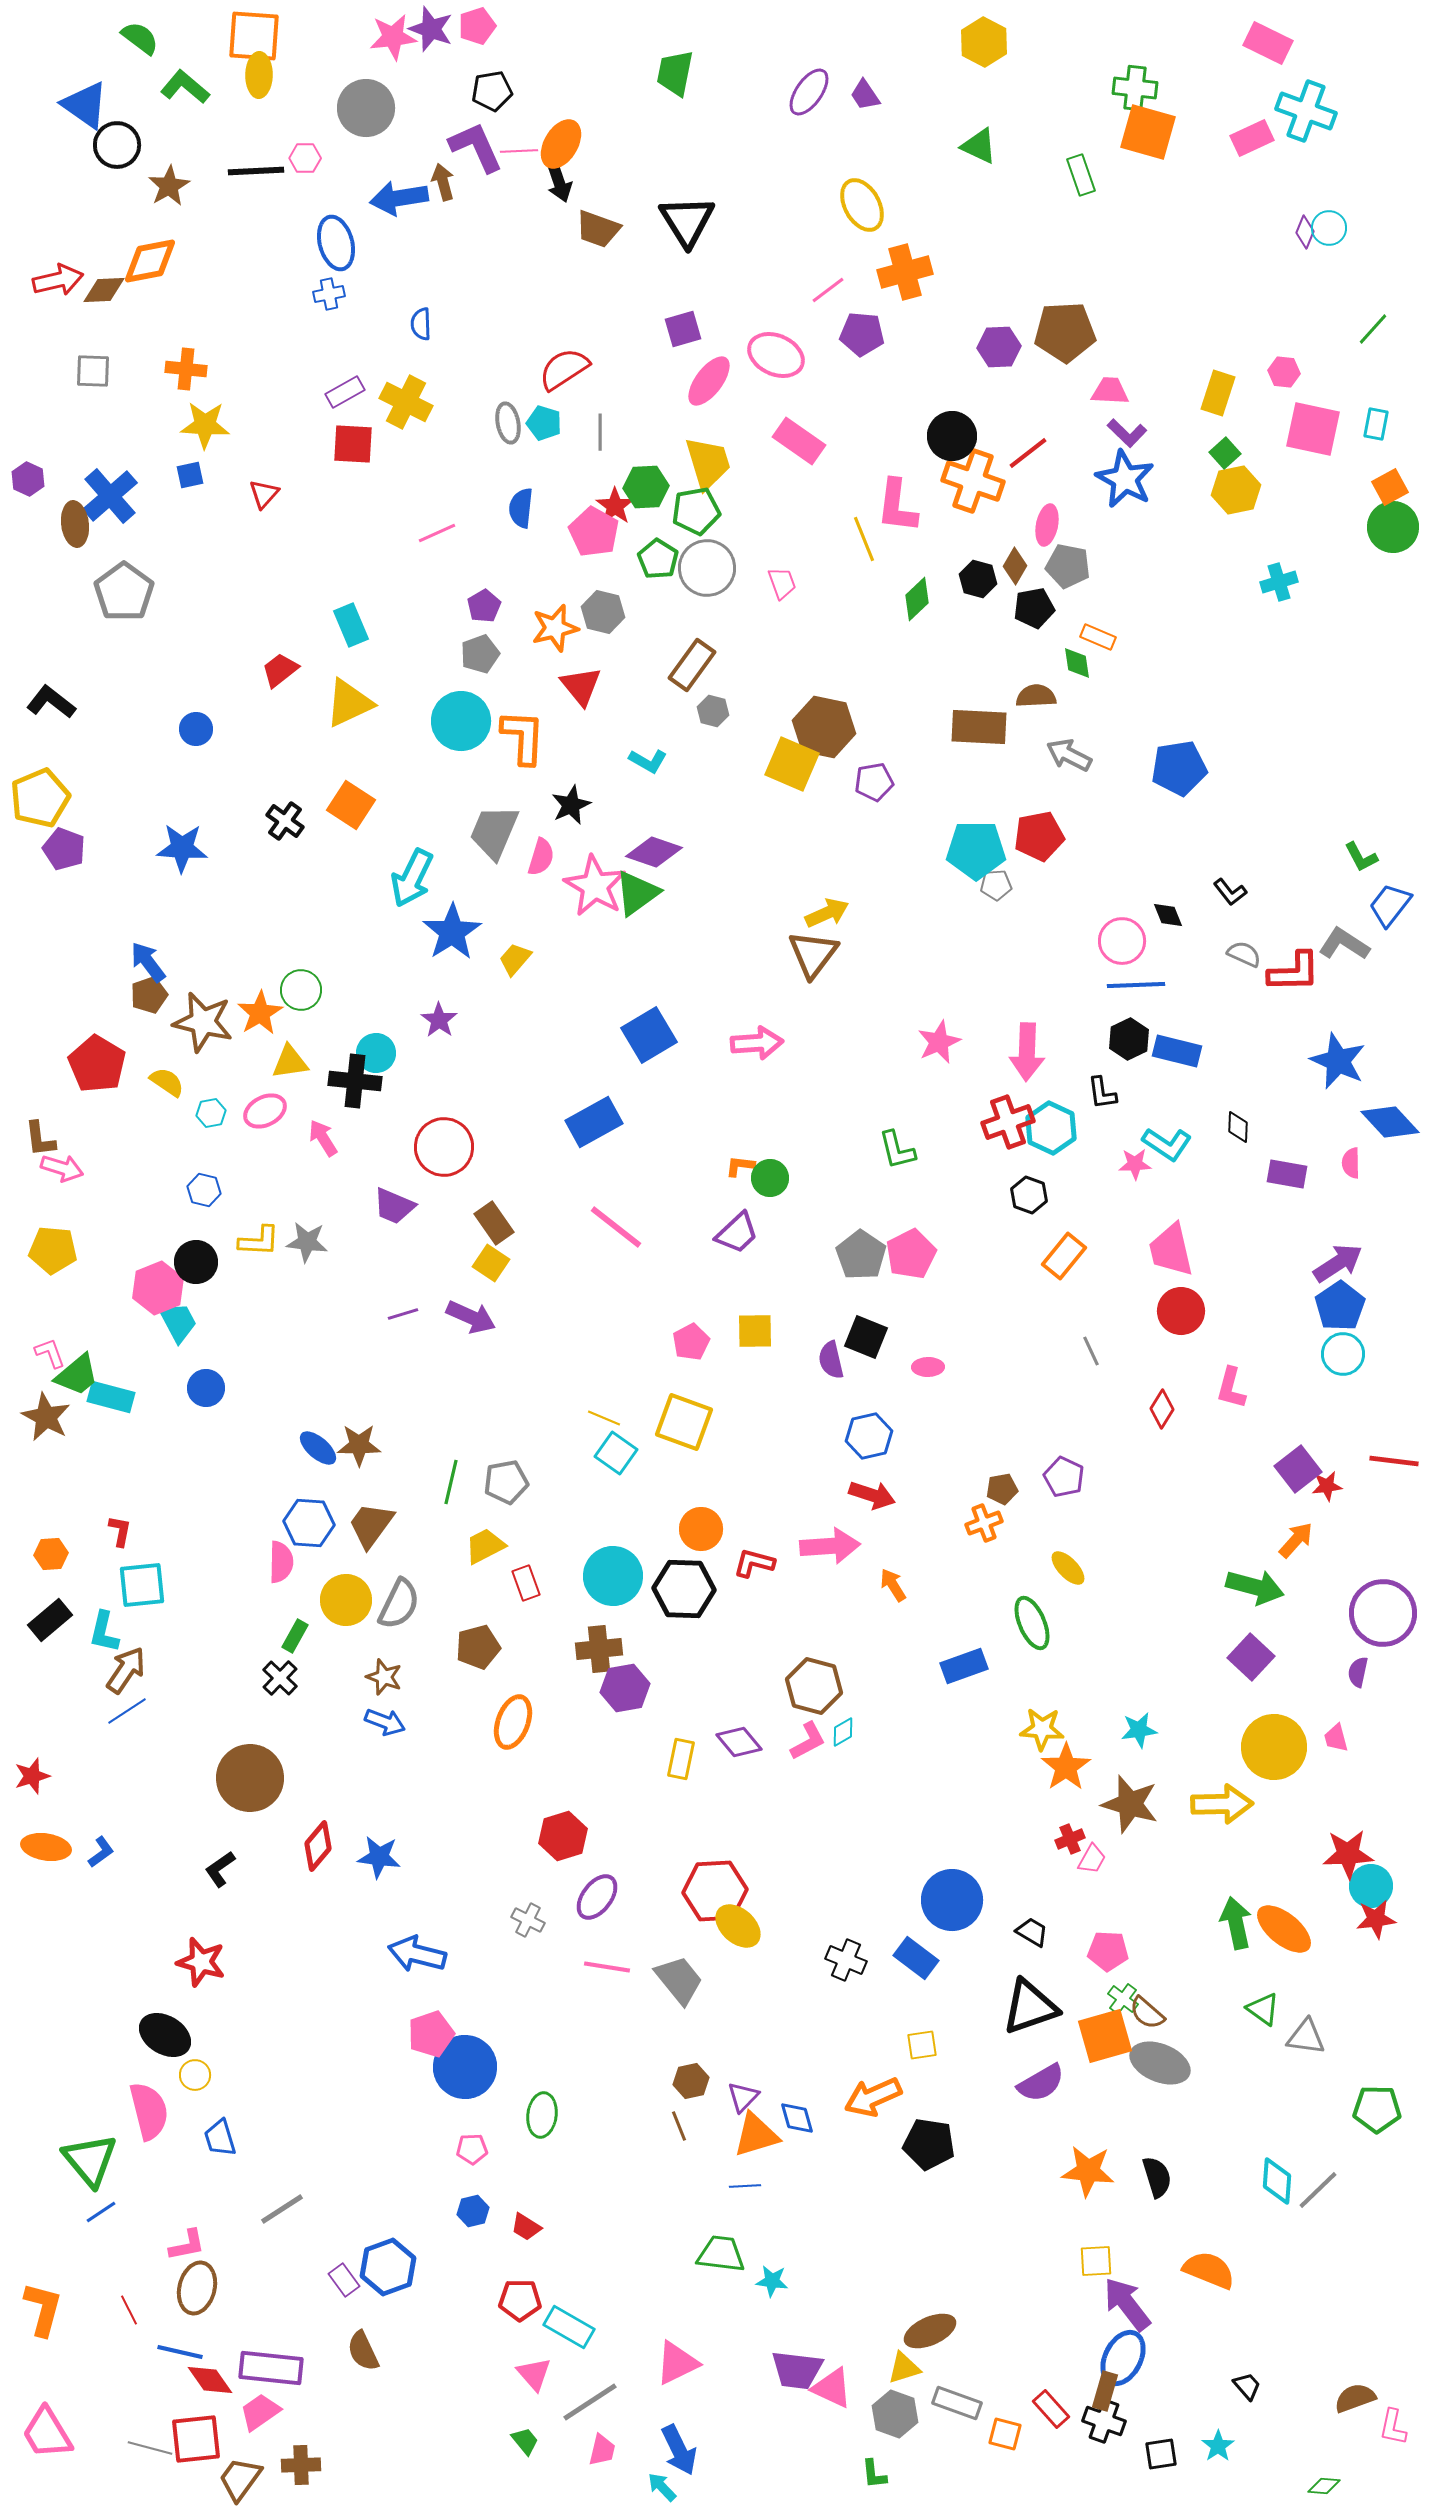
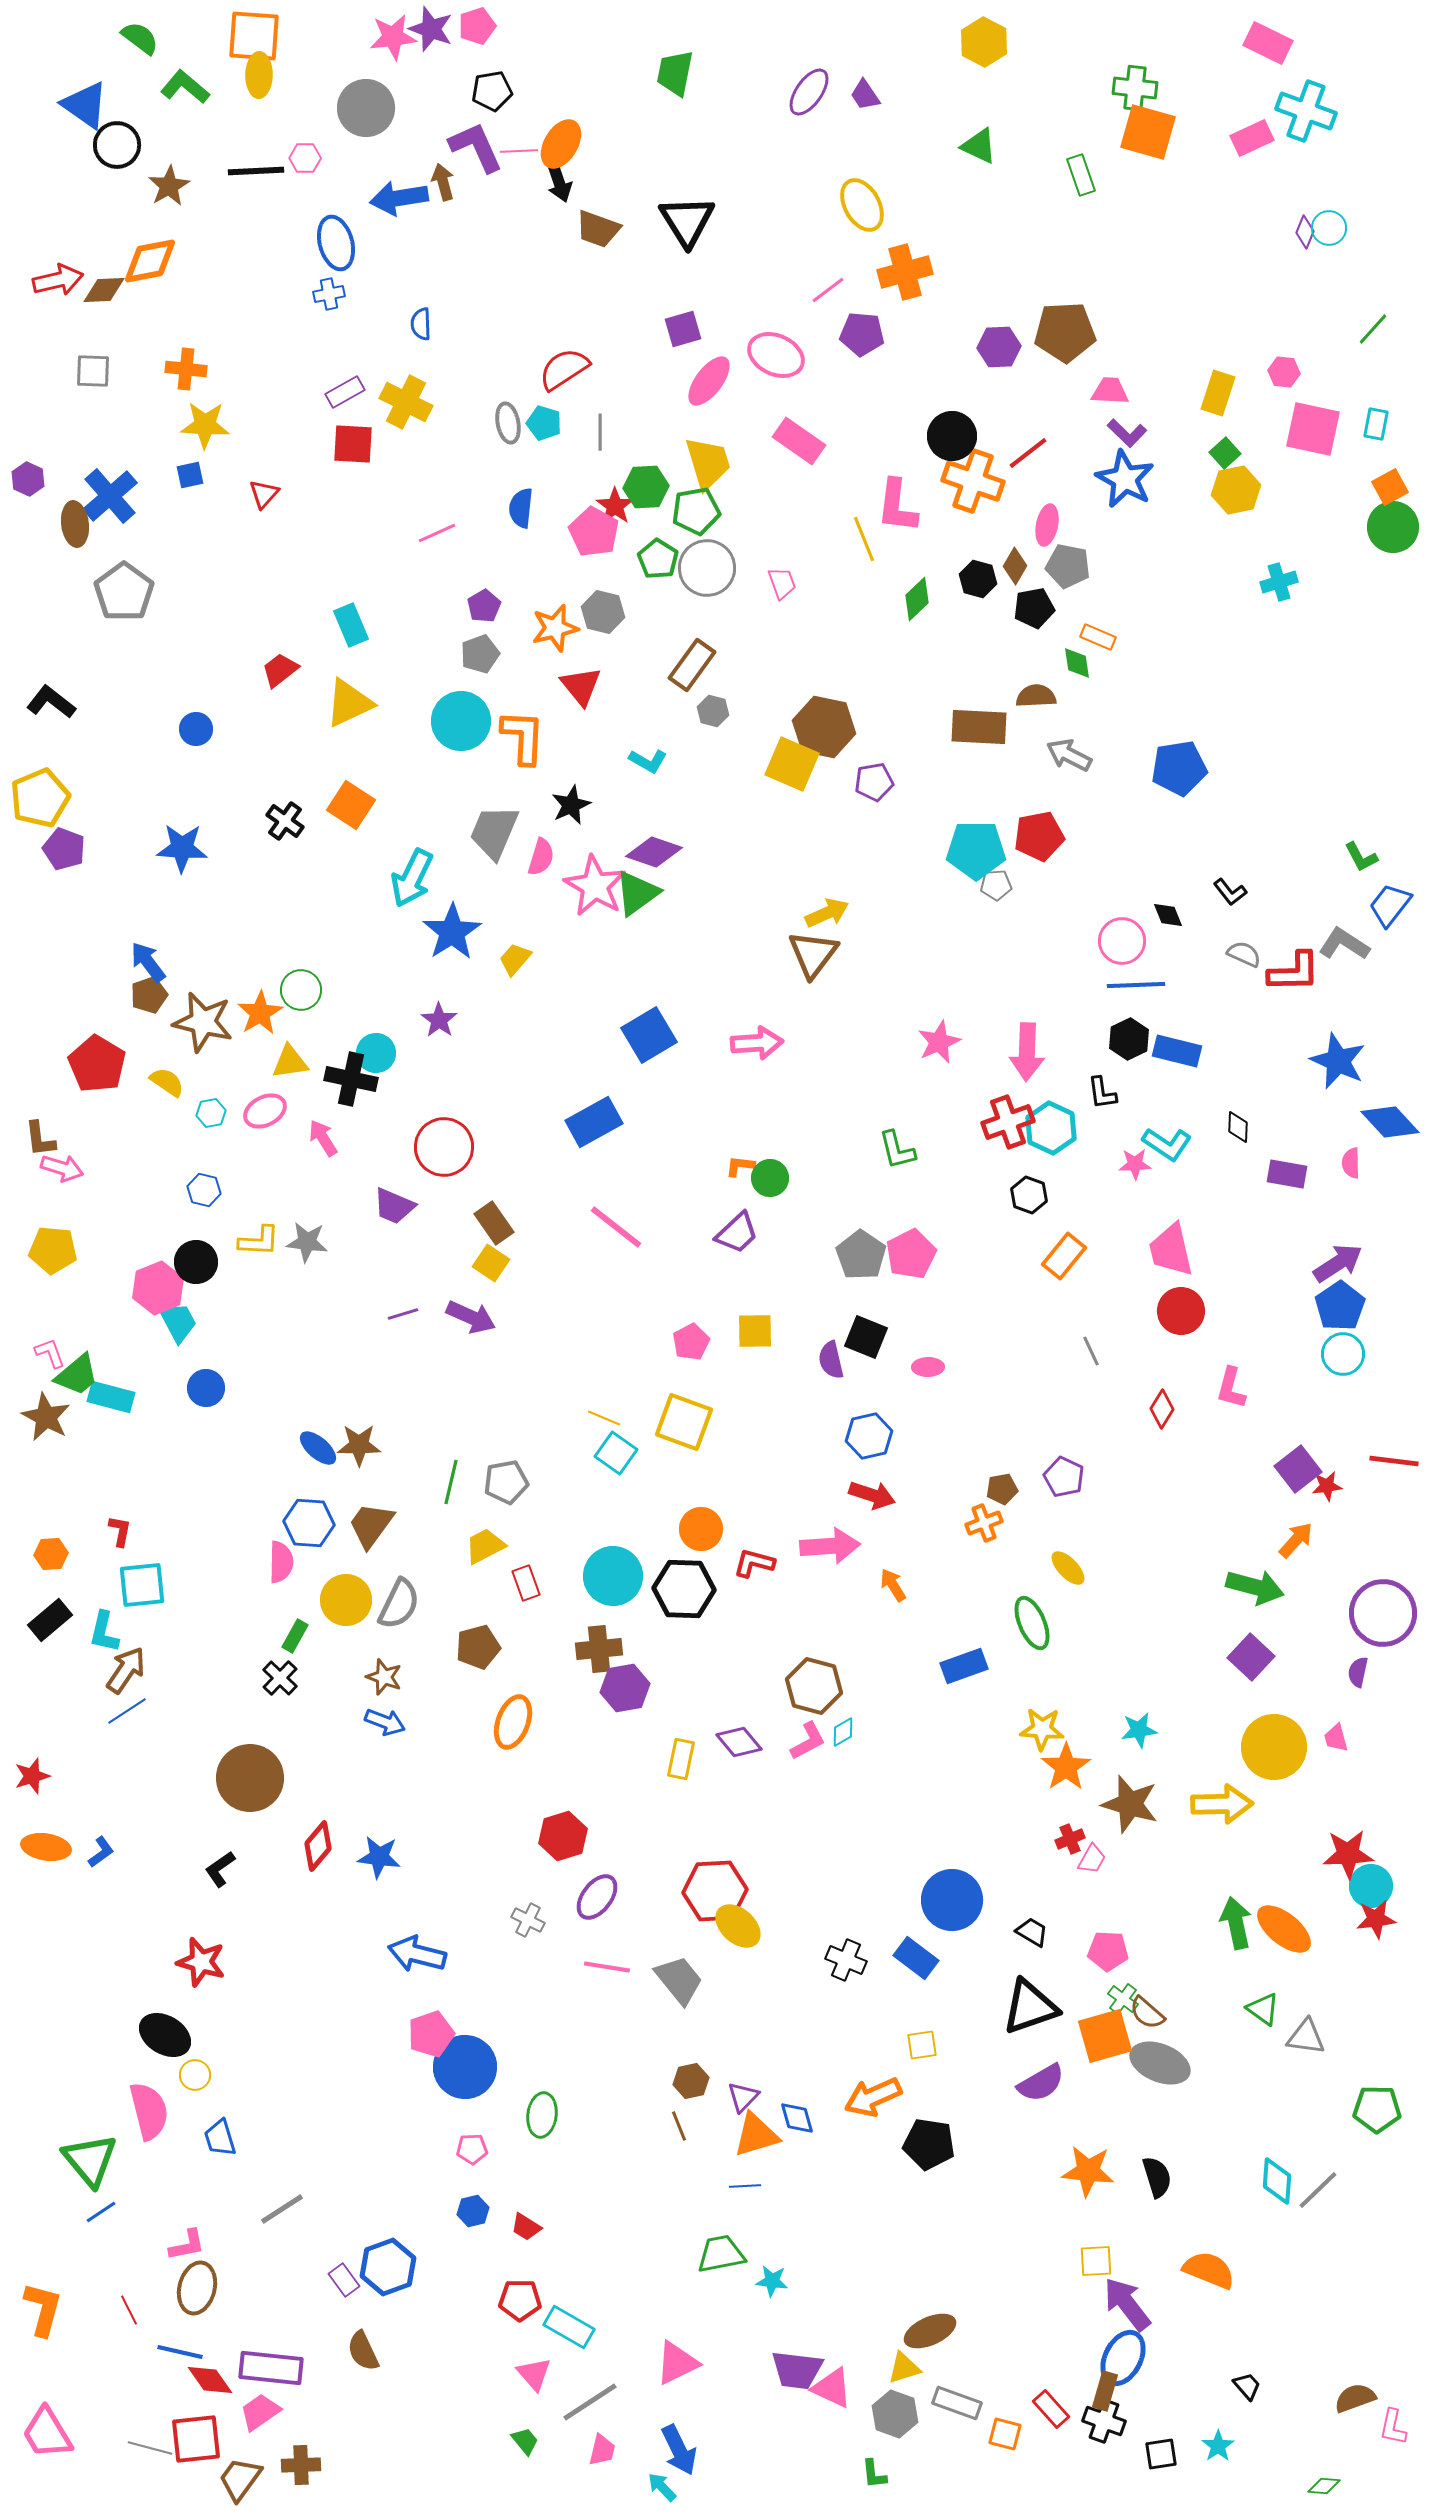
black cross at (355, 1081): moved 4 px left, 2 px up; rotated 6 degrees clockwise
green trapezoid at (721, 2254): rotated 18 degrees counterclockwise
